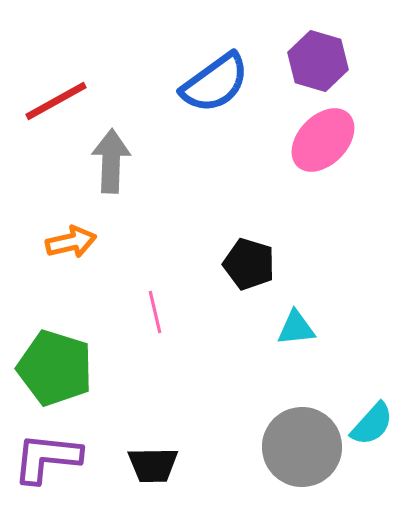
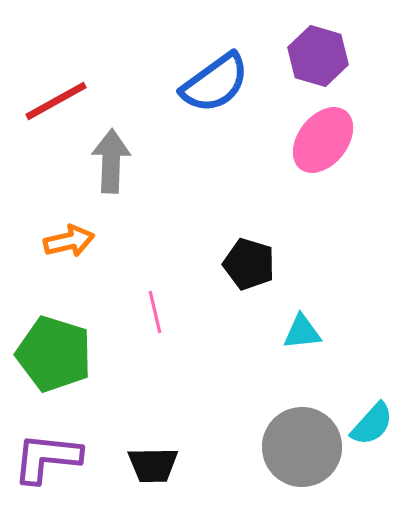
purple hexagon: moved 5 px up
pink ellipse: rotated 6 degrees counterclockwise
orange arrow: moved 2 px left, 1 px up
cyan triangle: moved 6 px right, 4 px down
green pentagon: moved 1 px left, 14 px up
